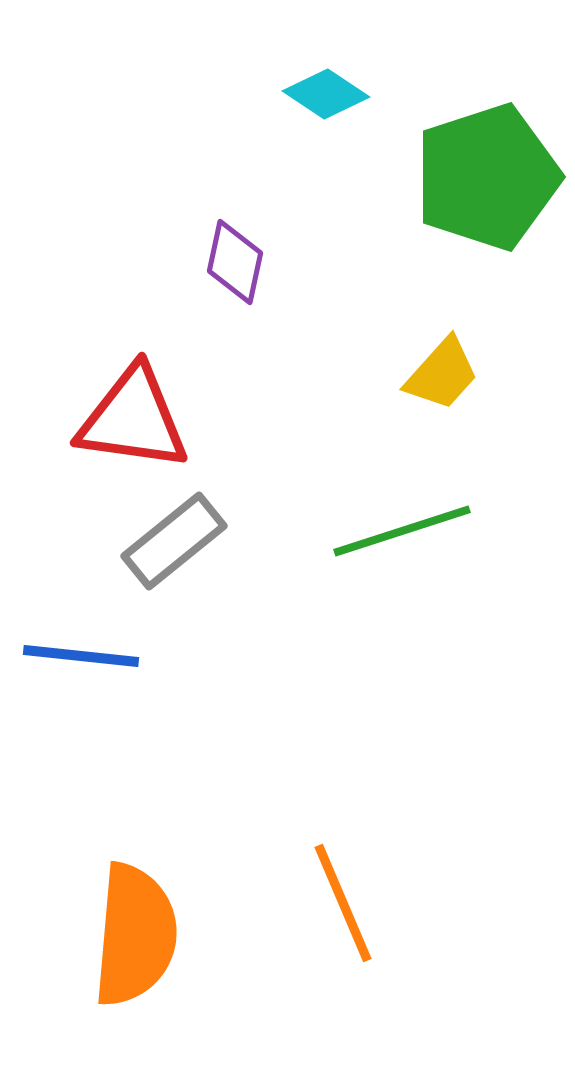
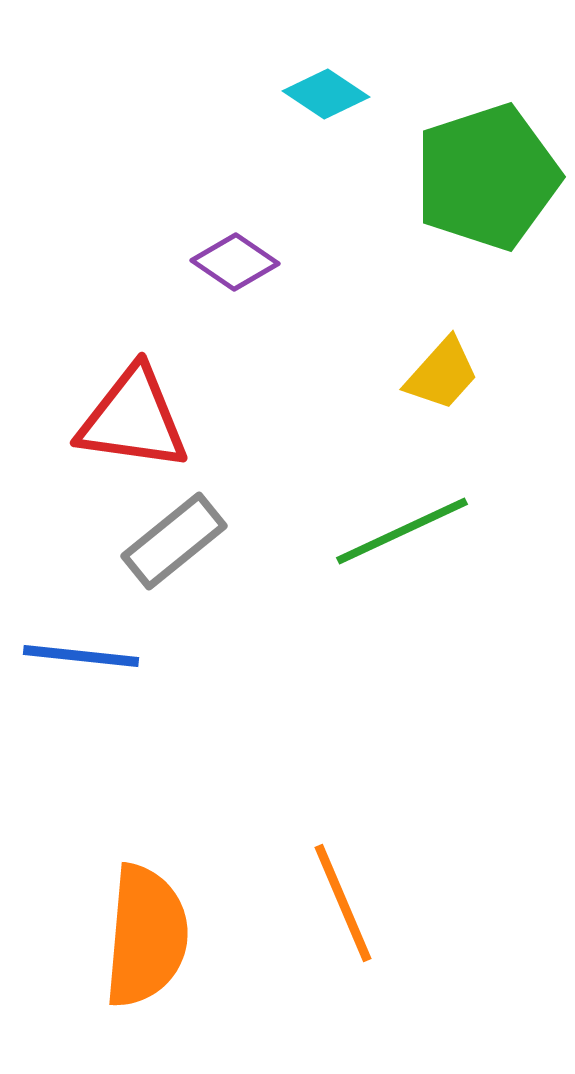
purple diamond: rotated 68 degrees counterclockwise
green line: rotated 7 degrees counterclockwise
orange semicircle: moved 11 px right, 1 px down
